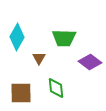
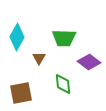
purple diamond: moved 1 px left
green diamond: moved 7 px right, 4 px up
brown square: rotated 10 degrees counterclockwise
